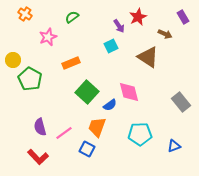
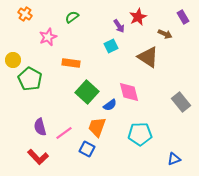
orange rectangle: rotated 30 degrees clockwise
blue triangle: moved 13 px down
